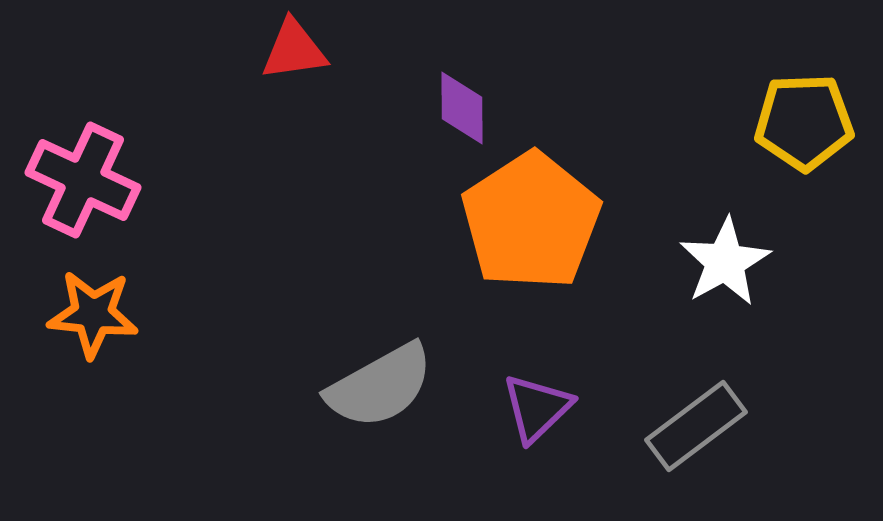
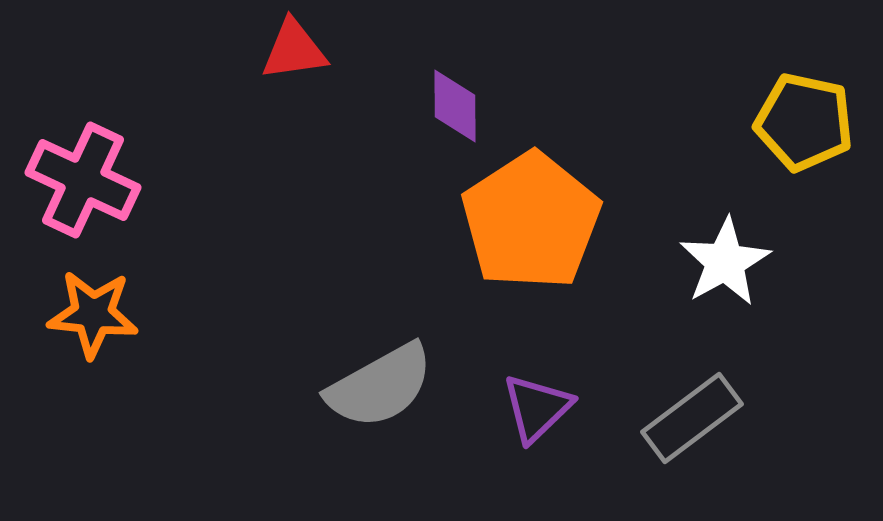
purple diamond: moved 7 px left, 2 px up
yellow pentagon: rotated 14 degrees clockwise
gray rectangle: moved 4 px left, 8 px up
